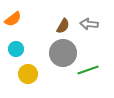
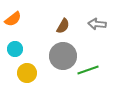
gray arrow: moved 8 px right
cyan circle: moved 1 px left
gray circle: moved 3 px down
yellow circle: moved 1 px left, 1 px up
